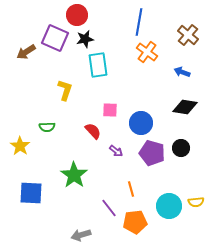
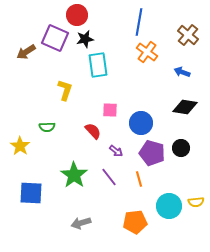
orange line: moved 8 px right, 10 px up
purple line: moved 31 px up
gray arrow: moved 12 px up
